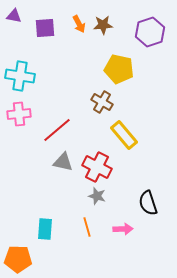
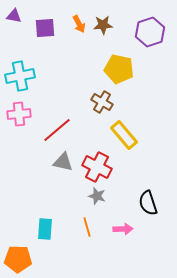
cyan cross: rotated 20 degrees counterclockwise
